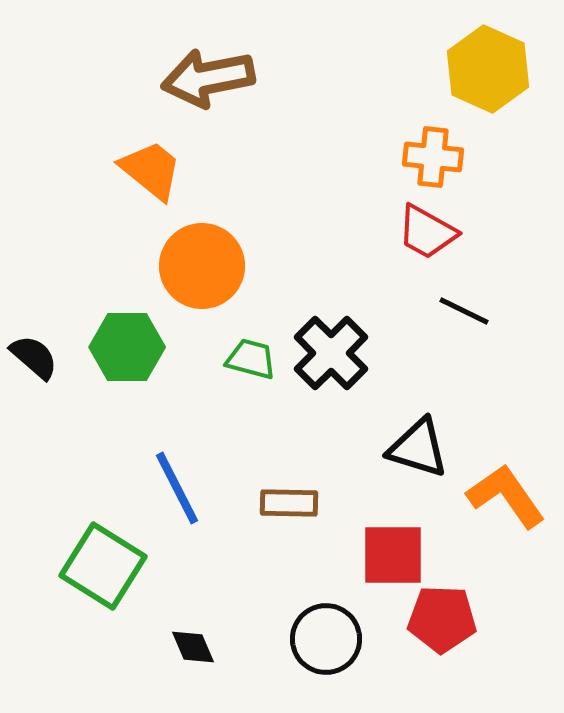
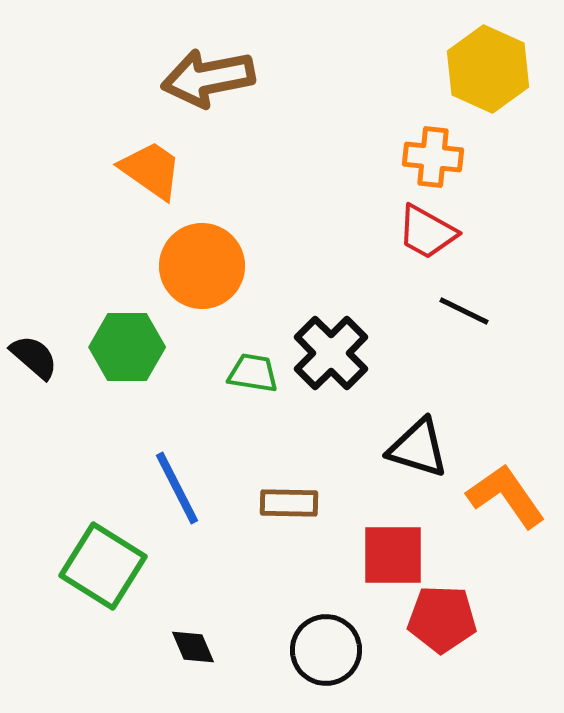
orange trapezoid: rotated 4 degrees counterclockwise
green trapezoid: moved 2 px right, 14 px down; rotated 6 degrees counterclockwise
black circle: moved 11 px down
